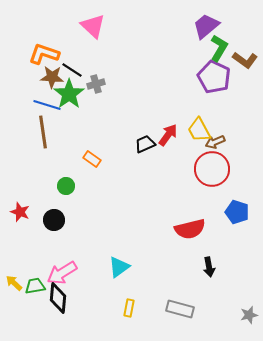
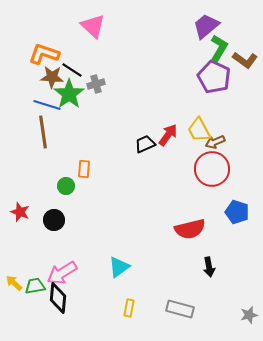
orange rectangle: moved 8 px left, 10 px down; rotated 60 degrees clockwise
